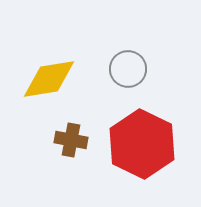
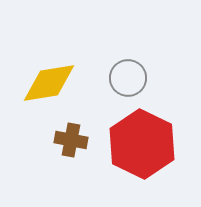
gray circle: moved 9 px down
yellow diamond: moved 4 px down
